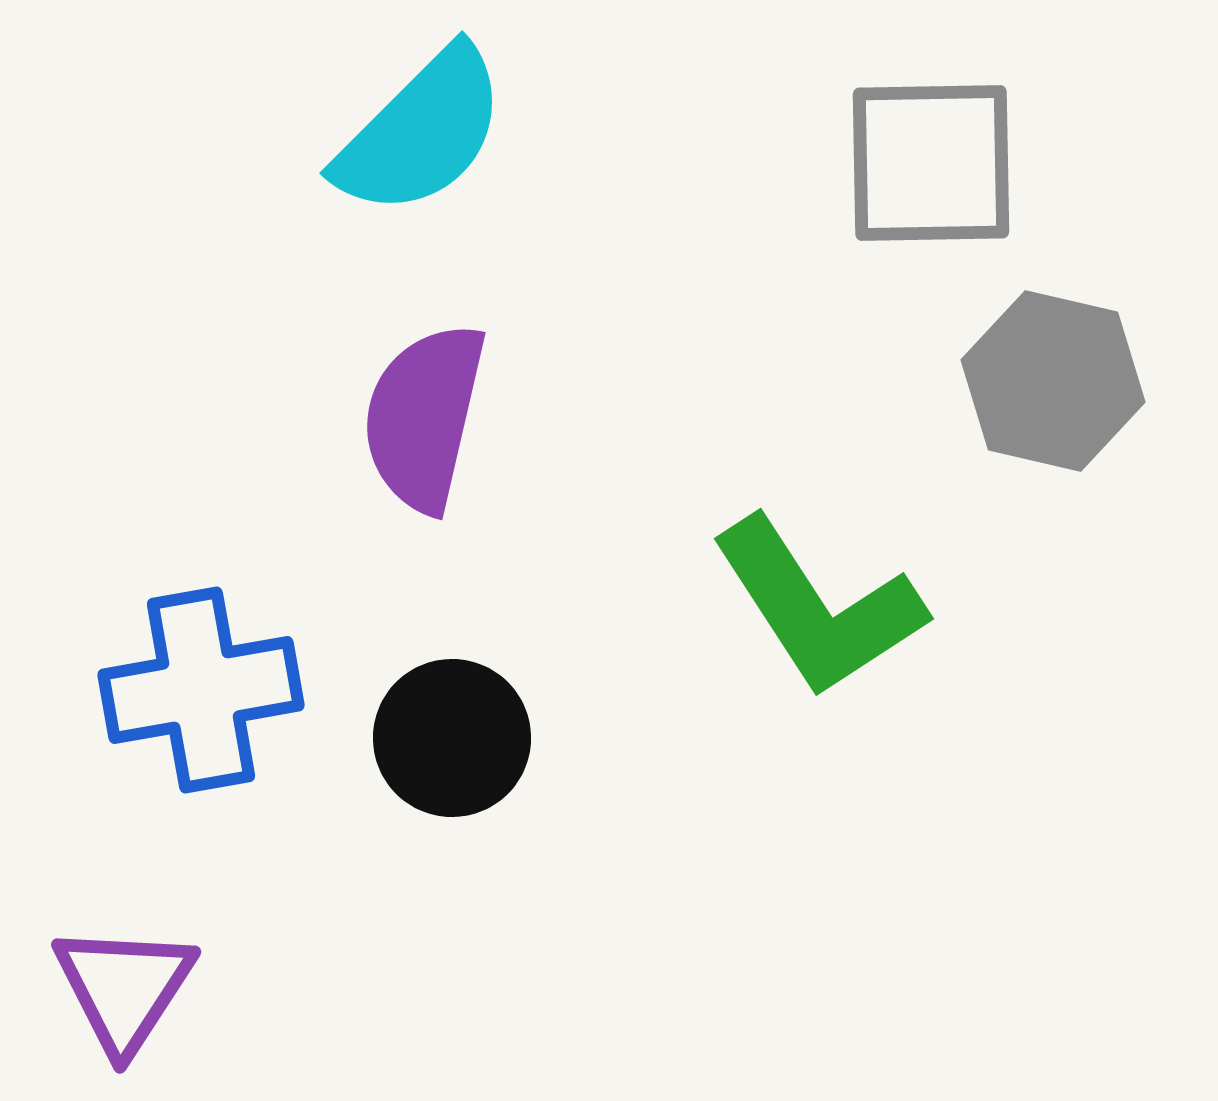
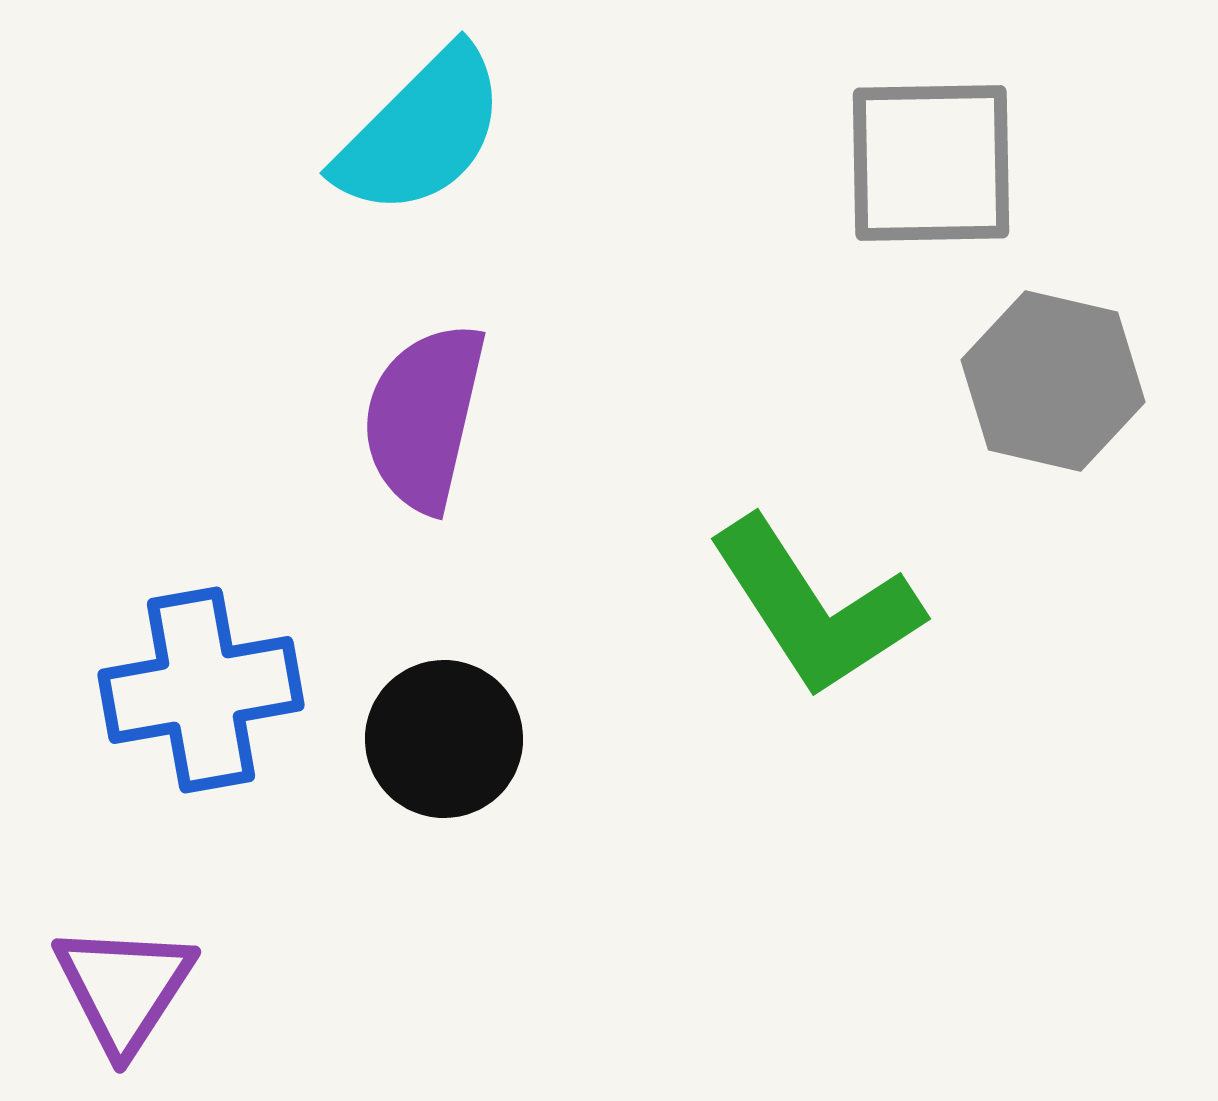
green L-shape: moved 3 px left
black circle: moved 8 px left, 1 px down
